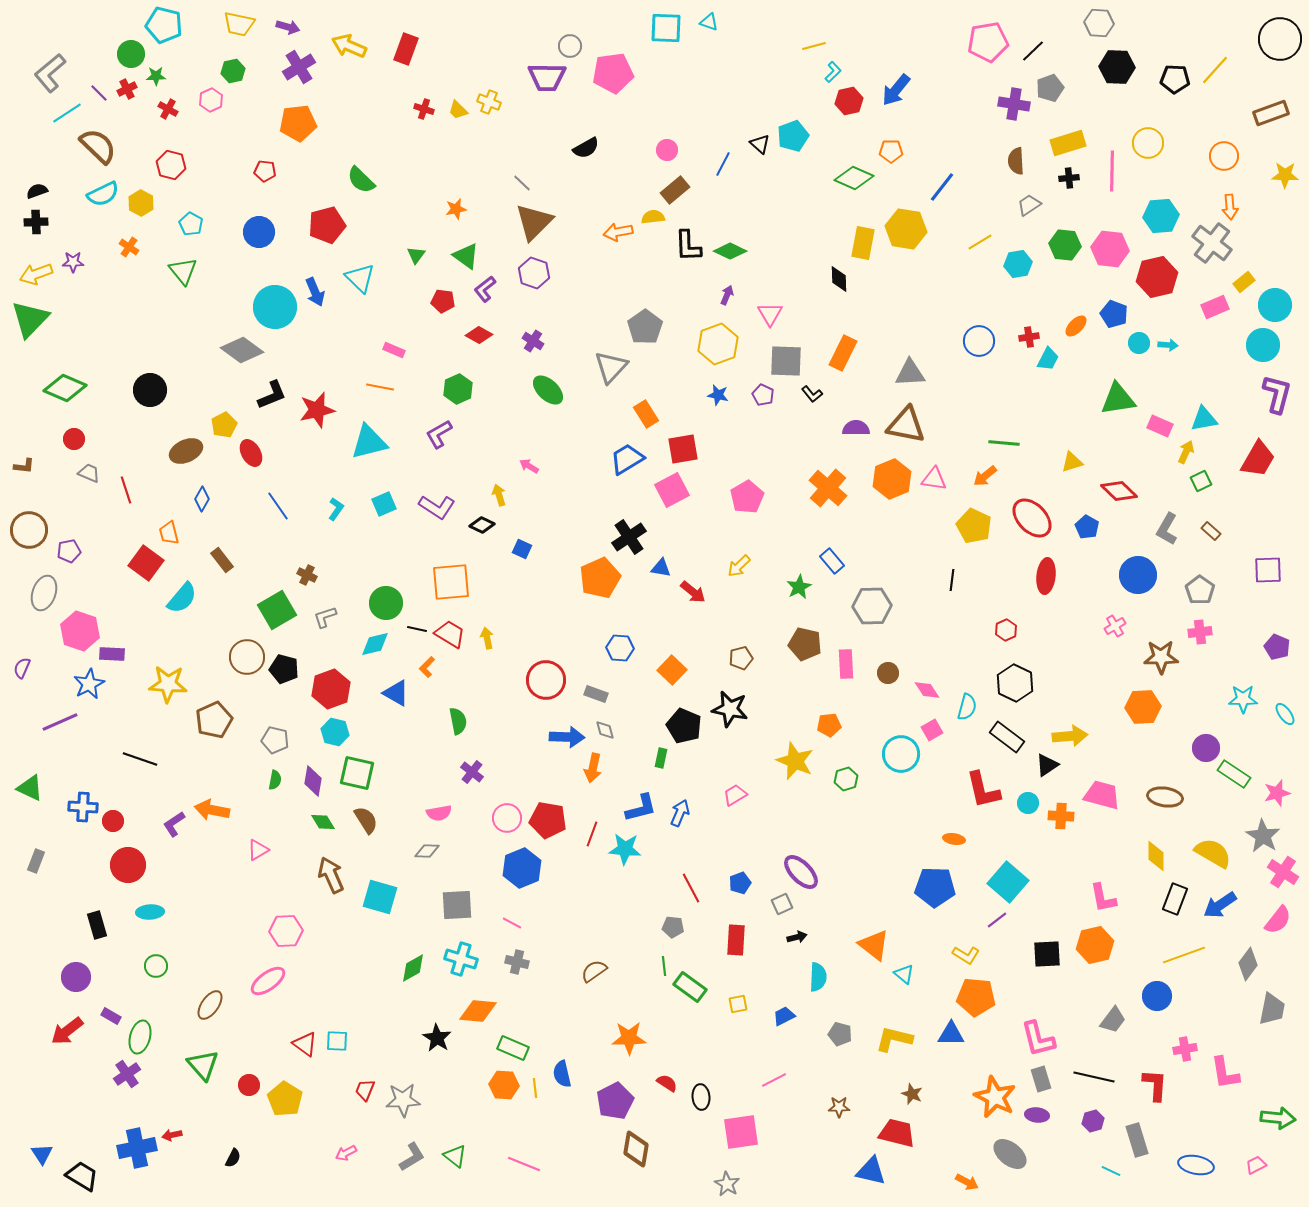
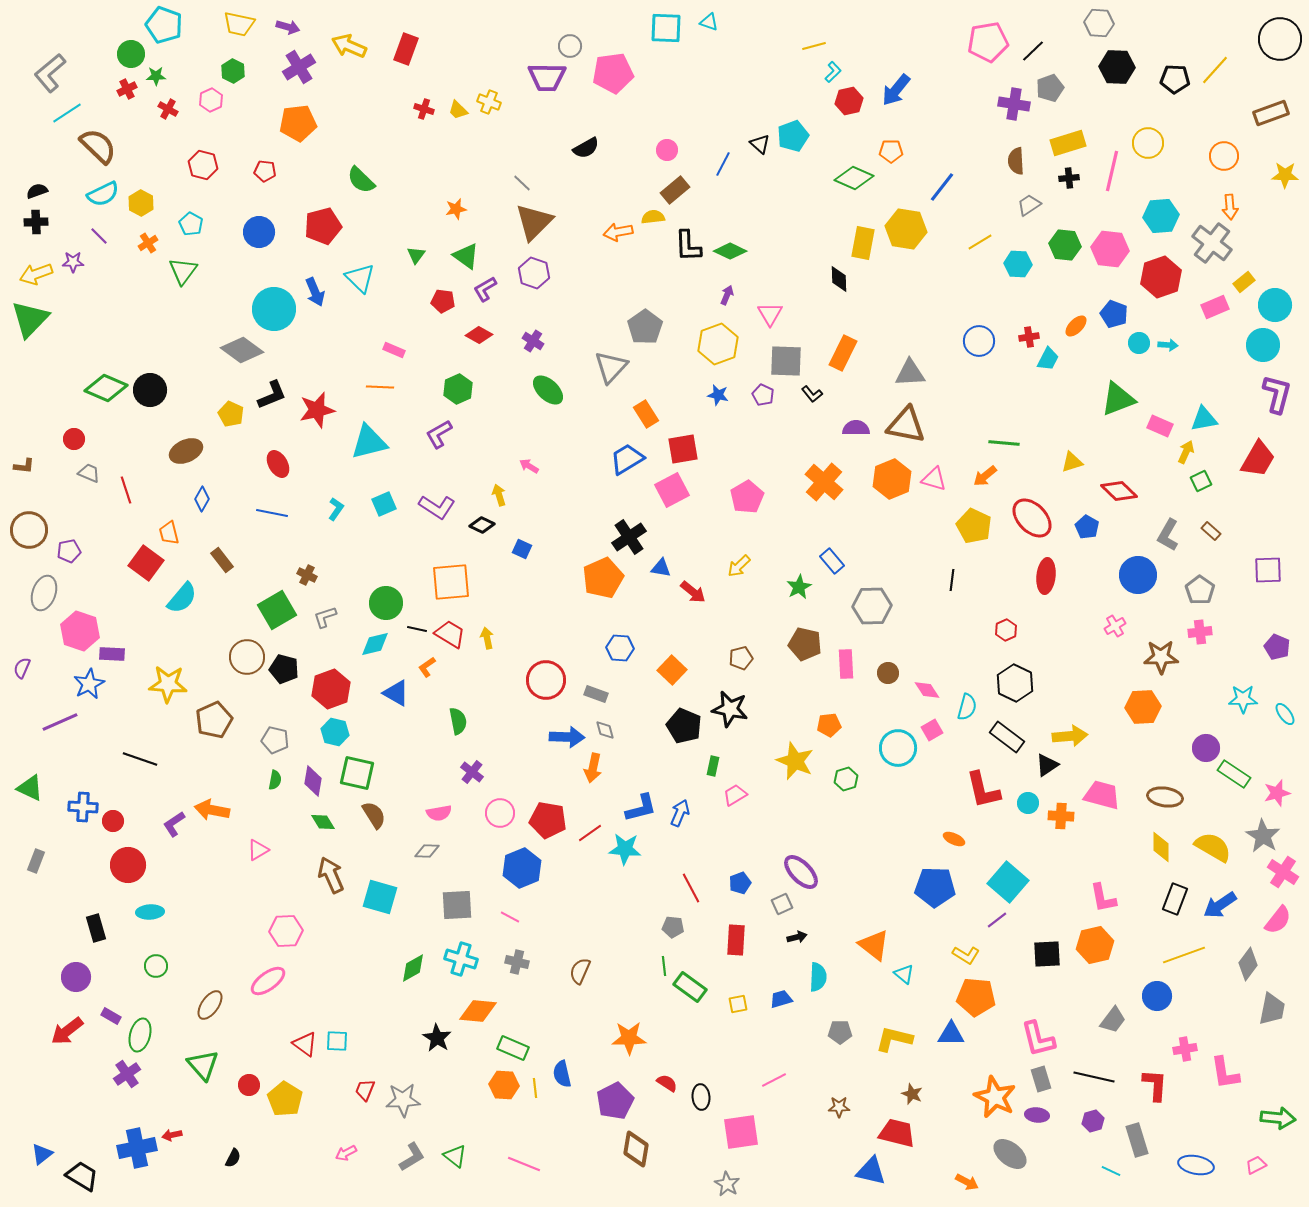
cyan pentagon at (164, 25): rotated 6 degrees clockwise
green hexagon at (233, 71): rotated 20 degrees counterclockwise
purple line at (99, 93): moved 143 px down
red hexagon at (171, 165): moved 32 px right
pink line at (1112, 171): rotated 12 degrees clockwise
red pentagon at (327, 225): moved 4 px left, 1 px down
orange cross at (129, 247): moved 19 px right, 4 px up; rotated 24 degrees clockwise
cyan hexagon at (1018, 264): rotated 12 degrees clockwise
green triangle at (183, 271): rotated 16 degrees clockwise
red hexagon at (1157, 277): moved 4 px right; rotated 6 degrees counterclockwise
purple L-shape at (485, 289): rotated 8 degrees clockwise
cyan circle at (275, 307): moved 1 px left, 2 px down
orange line at (380, 387): rotated 8 degrees counterclockwise
green diamond at (65, 388): moved 41 px right
green triangle at (1118, 399): rotated 12 degrees counterclockwise
yellow pentagon at (224, 425): moved 7 px right, 11 px up; rotated 20 degrees counterclockwise
red ellipse at (251, 453): moved 27 px right, 11 px down
pink triangle at (934, 479): rotated 8 degrees clockwise
orange cross at (828, 488): moved 4 px left, 6 px up
blue line at (278, 506): moved 6 px left, 7 px down; rotated 44 degrees counterclockwise
gray L-shape at (1167, 529): moved 1 px right, 6 px down
orange pentagon at (600, 578): moved 3 px right
orange L-shape at (427, 667): rotated 10 degrees clockwise
cyan circle at (901, 754): moved 3 px left, 6 px up
green rectangle at (661, 758): moved 52 px right, 8 px down
pink circle at (507, 818): moved 7 px left, 5 px up
brown semicircle at (366, 820): moved 8 px right, 5 px up
red line at (592, 834): moved 2 px left, 1 px up; rotated 35 degrees clockwise
orange ellipse at (954, 839): rotated 15 degrees clockwise
yellow semicircle at (1213, 853): moved 6 px up
yellow diamond at (1156, 856): moved 5 px right, 9 px up
pink line at (512, 923): moved 2 px left, 6 px up
black rectangle at (97, 925): moved 1 px left, 3 px down
brown semicircle at (594, 971): moved 14 px left; rotated 32 degrees counterclockwise
blue trapezoid at (784, 1016): moved 3 px left, 17 px up; rotated 10 degrees clockwise
gray pentagon at (840, 1034): moved 2 px up; rotated 15 degrees counterclockwise
green ellipse at (140, 1037): moved 2 px up
blue triangle at (42, 1154): rotated 25 degrees clockwise
